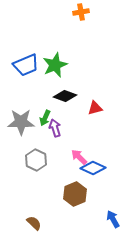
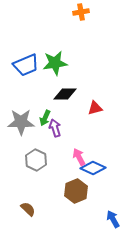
green star: moved 2 px up; rotated 15 degrees clockwise
black diamond: moved 2 px up; rotated 20 degrees counterclockwise
pink arrow: rotated 18 degrees clockwise
brown hexagon: moved 1 px right, 3 px up
brown semicircle: moved 6 px left, 14 px up
